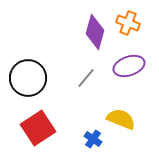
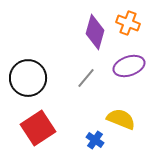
blue cross: moved 2 px right, 1 px down
